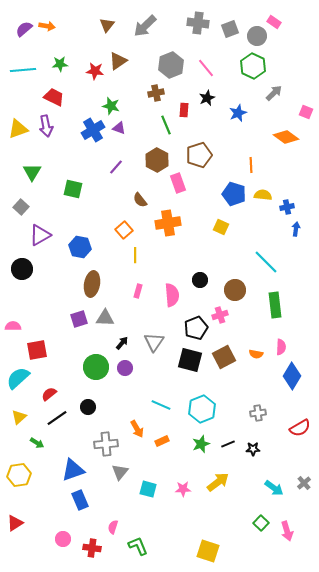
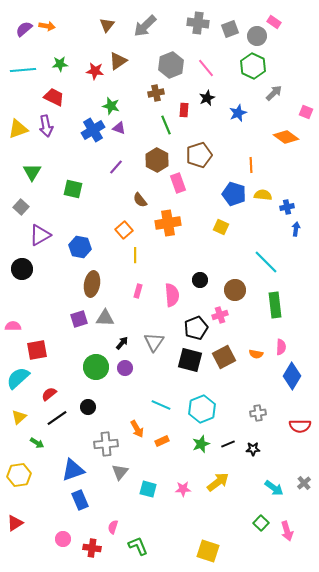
red semicircle at (300, 428): moved 2 px up; rotated 30 degrees clockwise
